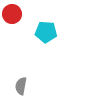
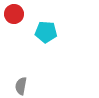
red circle: moved 2 px right
